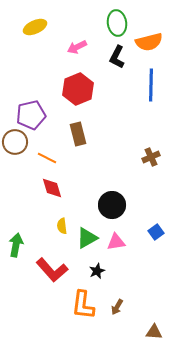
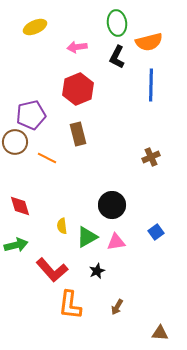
pink arrow: rotated 18 degrees clockwise
red diamond: moved 32 px left, 18 px down
green triangle: moved 1 px up
green arrow: rotated 65 degrees clockwise
orange L-shape: moved 13 px left
brown triangle: moved 6 px right, 1 px down
